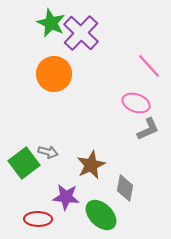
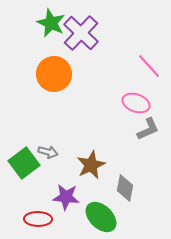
green ellipse: moved 2 px down
